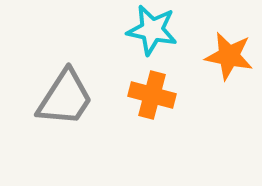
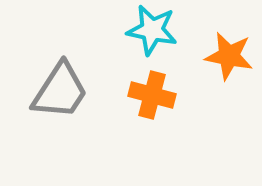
gray trapezoid: moved 5 px left, 7 px up
